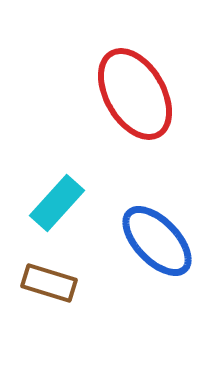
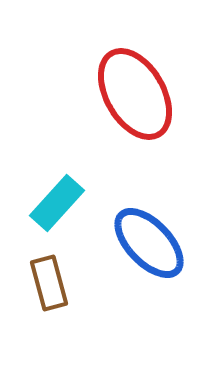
blue ellipse: moved 8 px left, 2 px down
brown rectangle: rotated 58 degrees clockwise
